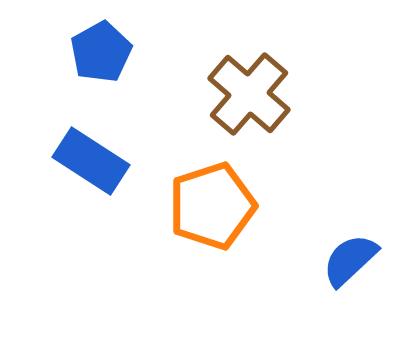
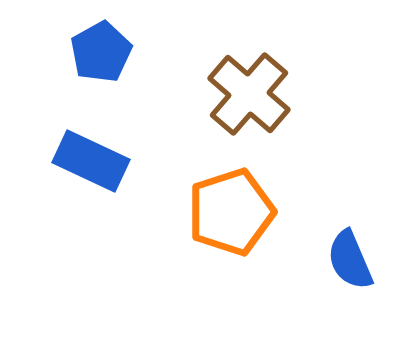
blue rectangle: rotated 8 degrees counterclockwise
orange pentagon: moved 19 px right, 6 px down
blue semicircle: rotated 70 degrees counterclockwise
